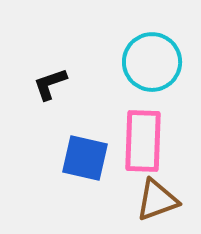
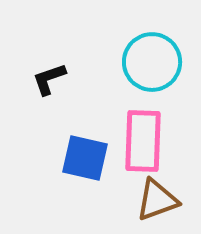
black L-shape: moved 1 px left, 5 px up
